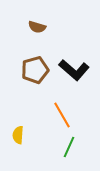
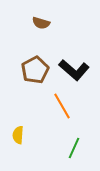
brown semicircle: moved 4 px right, 4 px up
brown pentagon: rotated 12 degrees counterclockwise
orange line: moved 9 px up
green line: moved 5 px right, 1 px down
